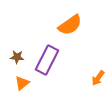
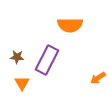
orange semicircle: rotated 35 degrees clockwise
orange arrow: rotated 21 degrees clockwise
orange triangle: rotated 21 degrees counterclockwise
